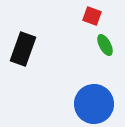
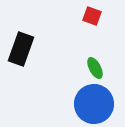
green ellipse: moved 10 px left, 23 px down
black rectangle: moved 2 px left
